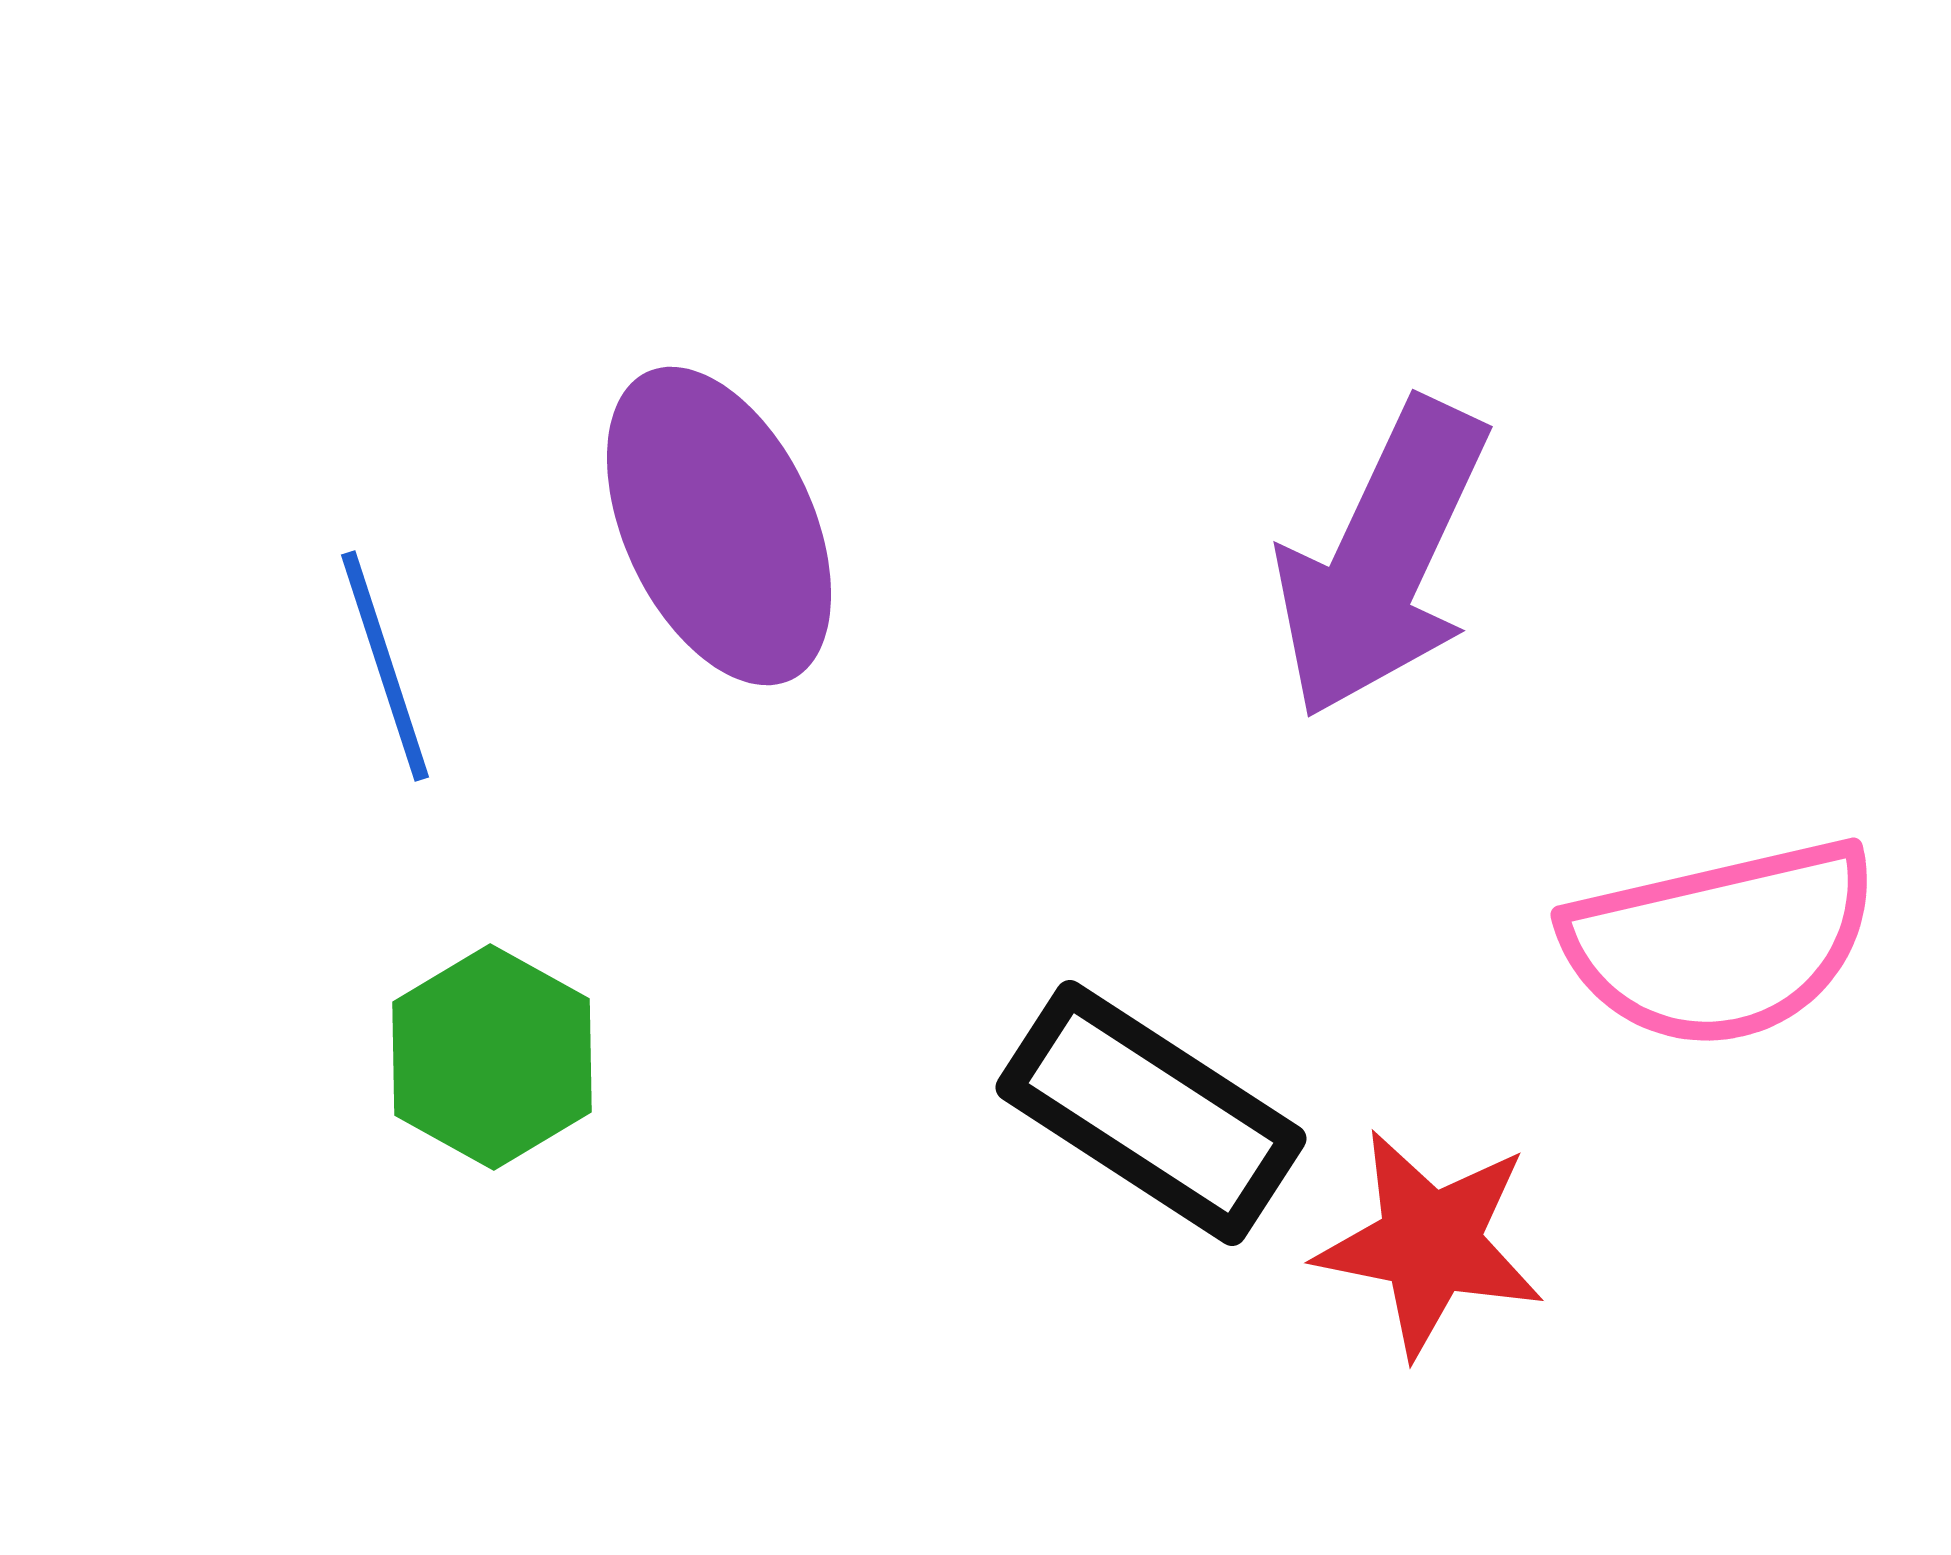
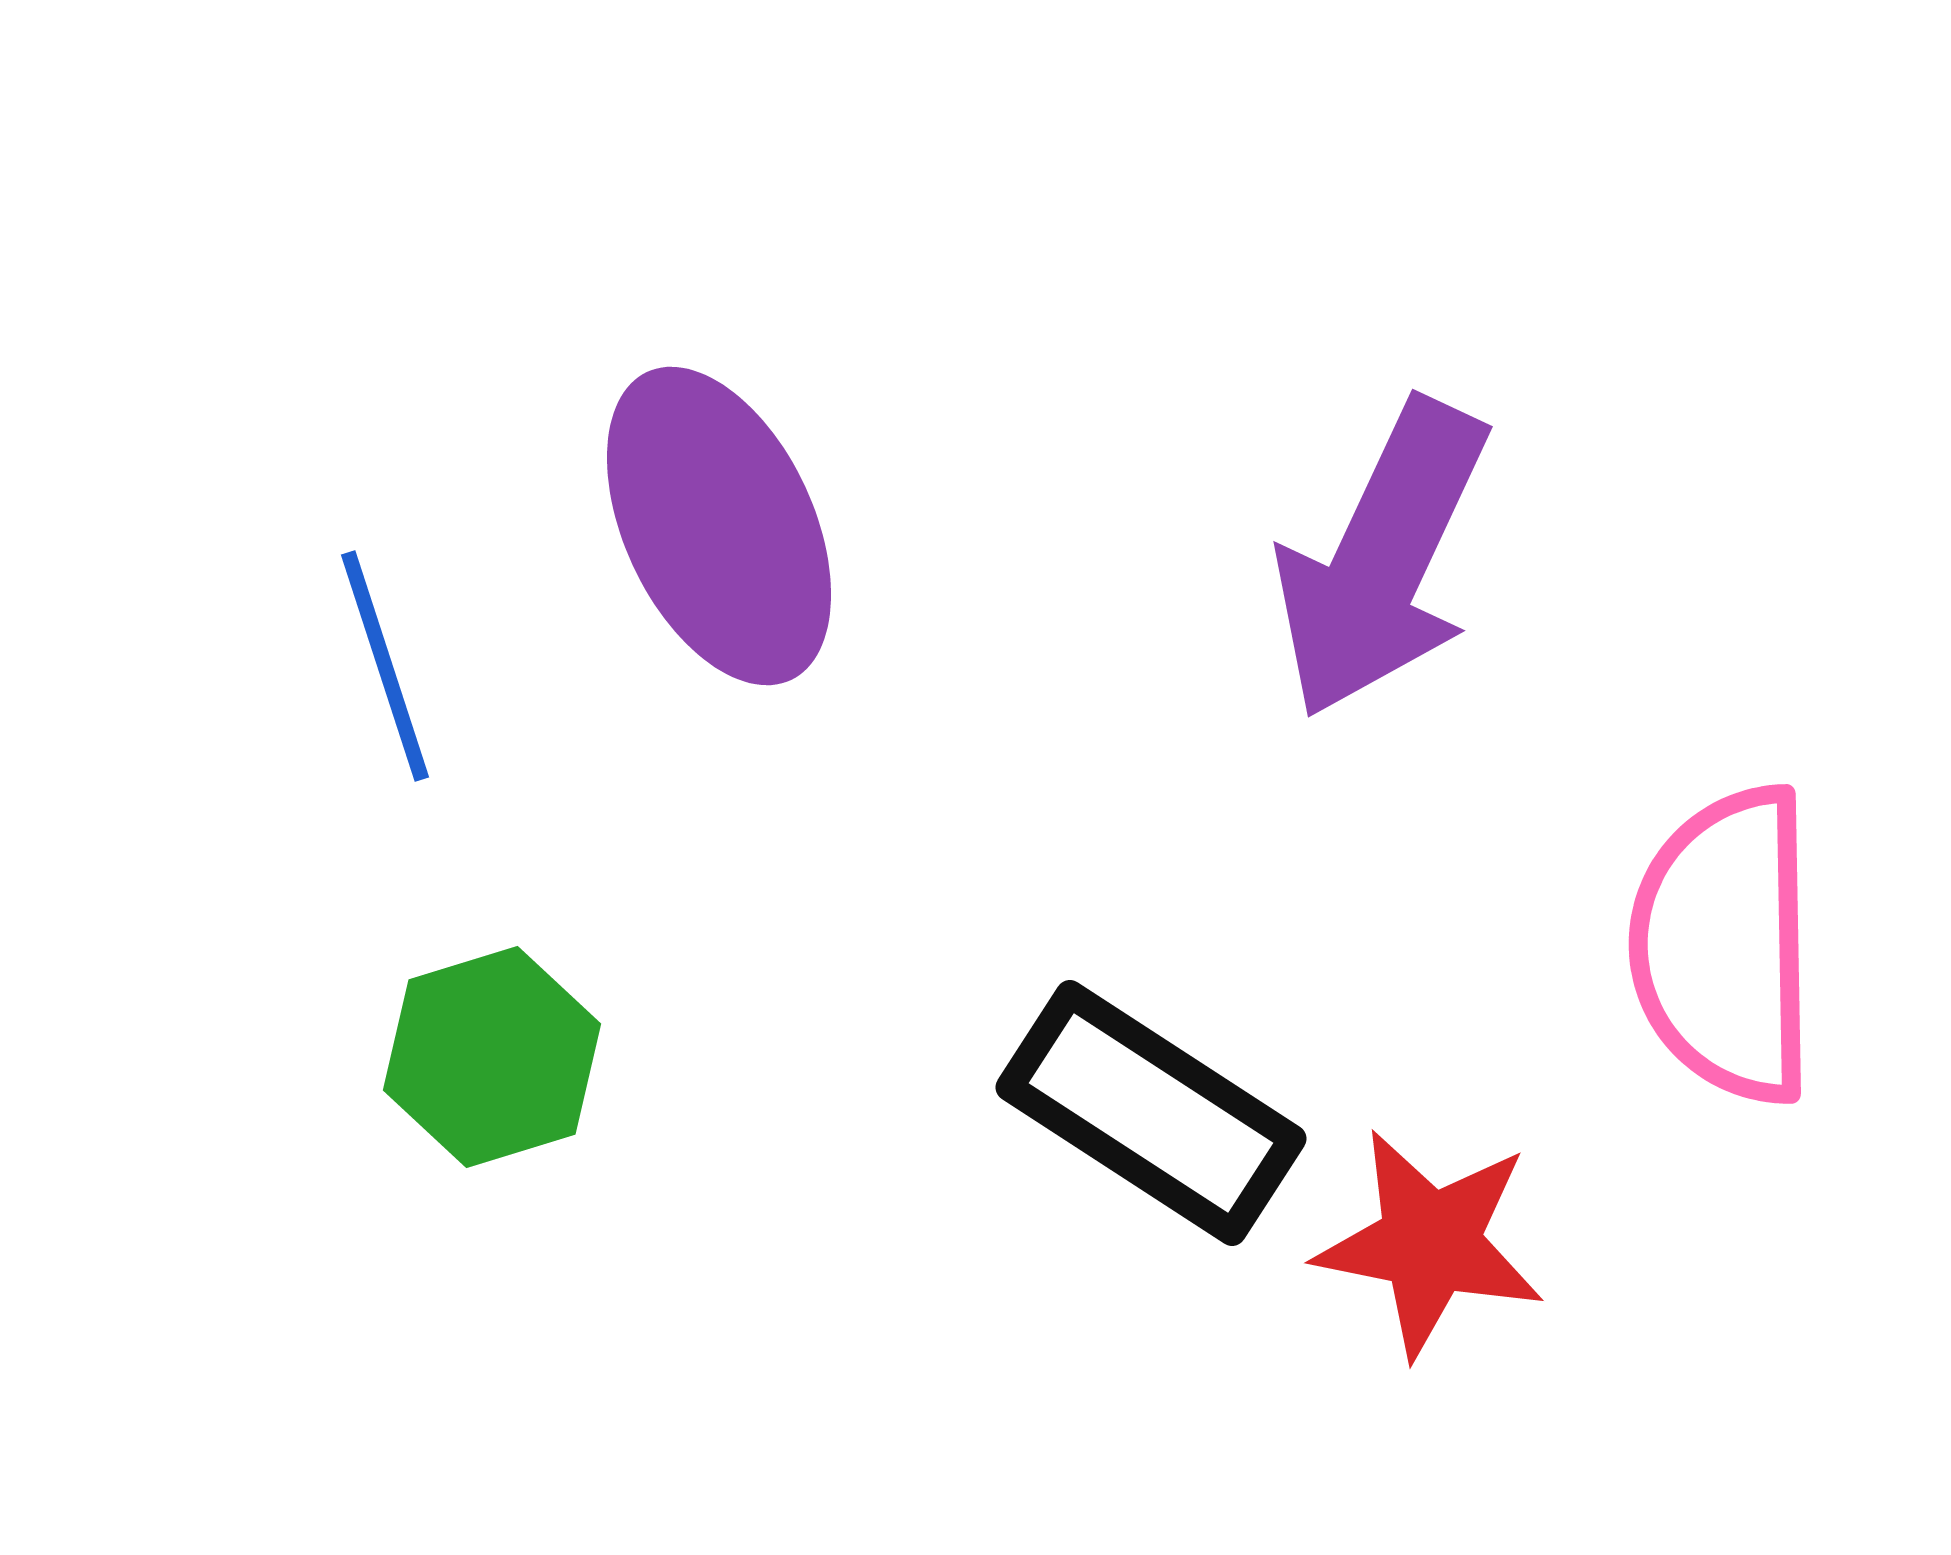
pink semicircle: moved 4 px right, 2 px down; rotated 102 degrees clockwise
green hexagon: rotated 14 degrees clockwise
